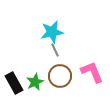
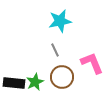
cyan star: moved 8 px right, 11 px up
pink L-shape: moved 9 px up
brown circle: moved 2 px right, 1 px down
black rectangle: rotated 55 degrees counterclockwise
